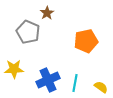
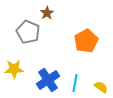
orange pentagon: rotated 15 degrees counterclockwise
blue cross: rotated 10 degrees counterclockwise
